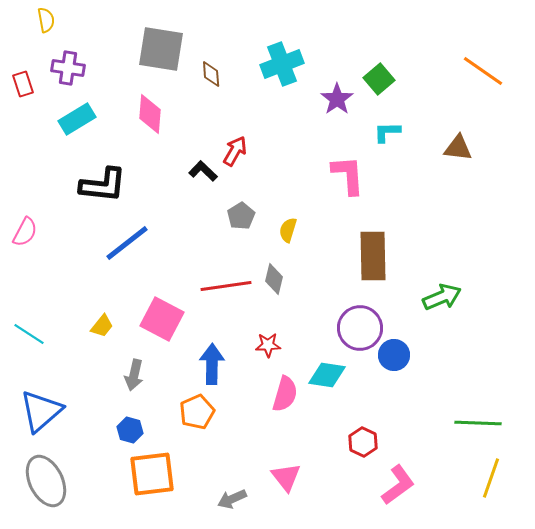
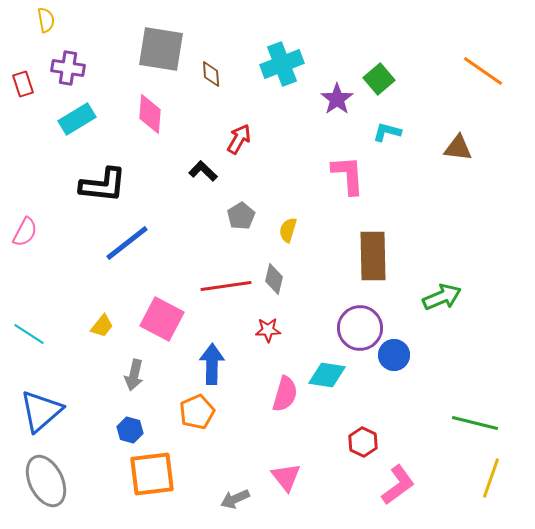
cyan L-shape at (387, 132): rotated 16 degrees clockwise
red arrow at (235, 151): moved 4 px right, 12 px up
red star at (268, 345): moved 15 px up
green line at (478, 423): moved 3 px left; rotated 12 degrees clockwise
gray arrow at (232, 499): moved 3 px right
